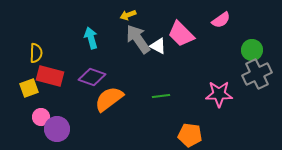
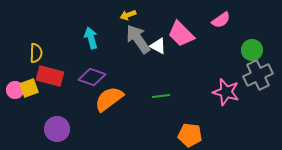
gray cross: moved 1 px right, 1 px down
pink star: moved 7 px right, 2 px up; rotated 16 degrees clockwise
pink circle: moved 26 px left, 27 px up
